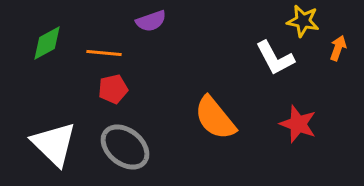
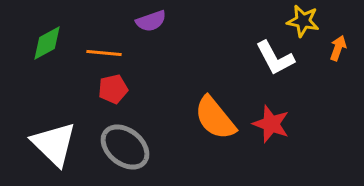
red star: moved 27 px left
